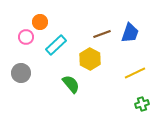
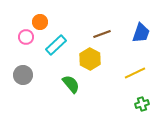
blue trapezoid: moved 11 px right
gray circle: moved 2 px right, 2 px down
